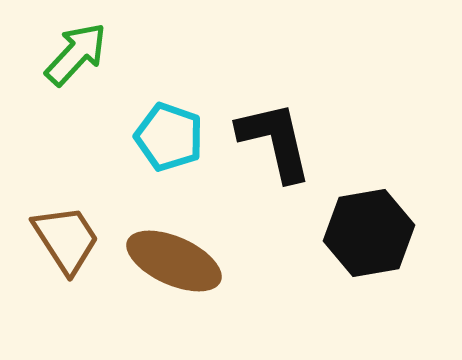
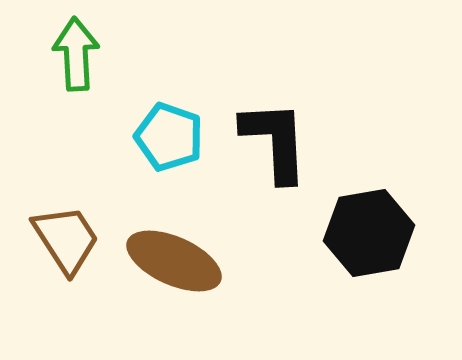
green arrow: rotated 46 degrees counterclockwise
black L-shape: rotated 10 degrees clockwise
